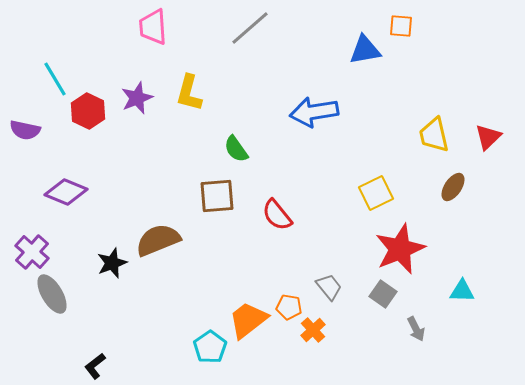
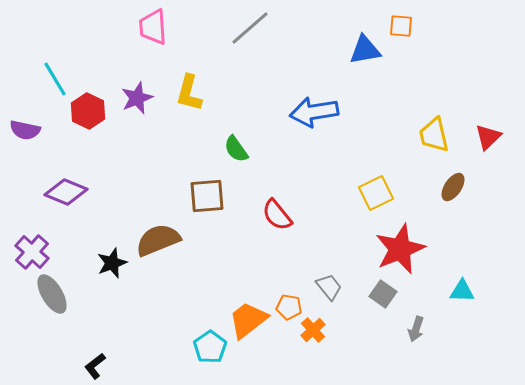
brown square: moved 10 px left
gray arrow: rotated 45 degrees clockwise
